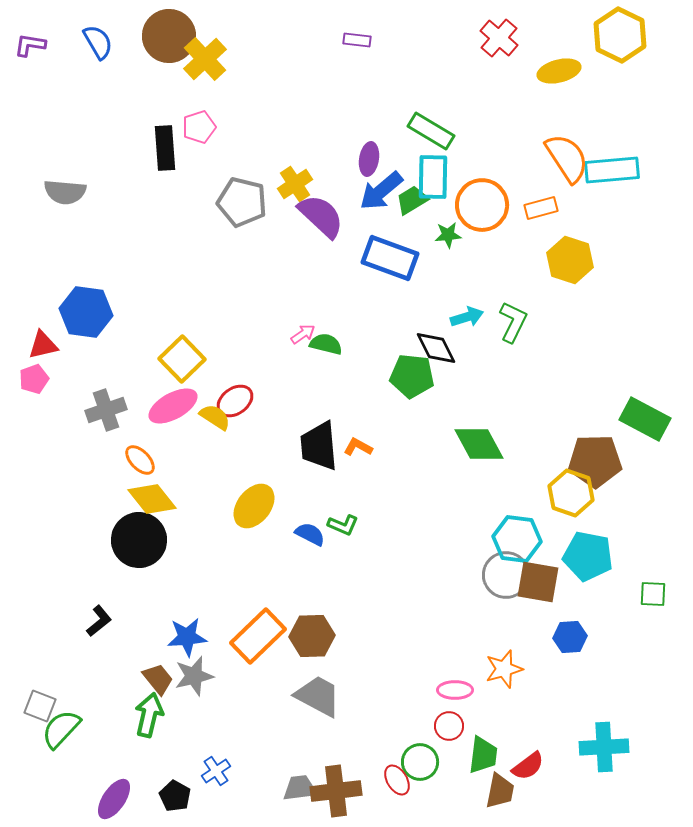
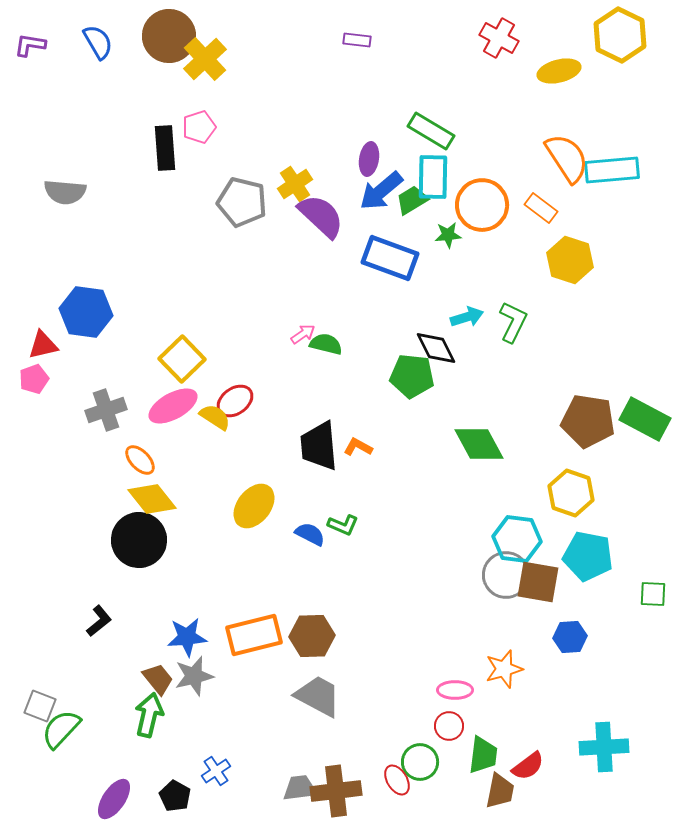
red cross at (499, 38): rotated 12 degrees counterclockwise
orange rectangle at (541, 208): rotated 52 degrees clockwise
brown pentagon at (595, 461): moved 7 px left, 40 px up; rotated 10 degrees clockwise
orange rectangle at (258, 636): moved 4 px left, 1 px up; rotated 30 degrees clockwise
